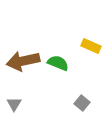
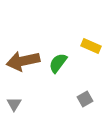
green semicircle: rotated 75 degrees counterclockwise
gray square: moved 3 px right, 4 px up; rotated 21 degrees clockwise
